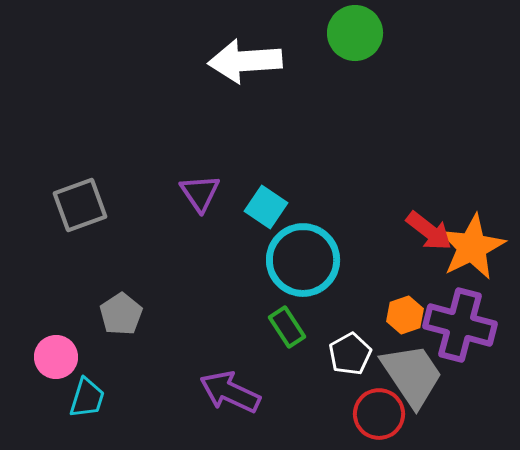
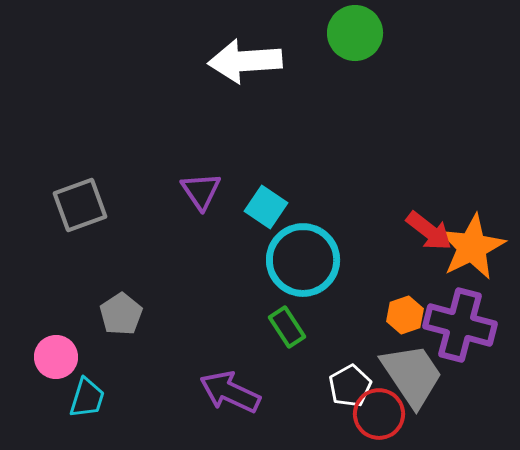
purple triangle: moved 1 px right, 2 px up
white pentagon: moved 32 px down
